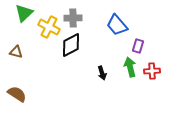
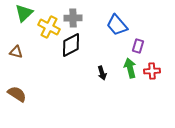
green arrow: moved 1 px down
